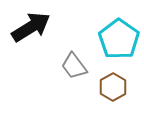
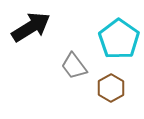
brown hexagon: moved 2 px left, 1 px down
